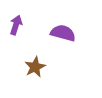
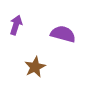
purple semicircle: moved 1 px down
